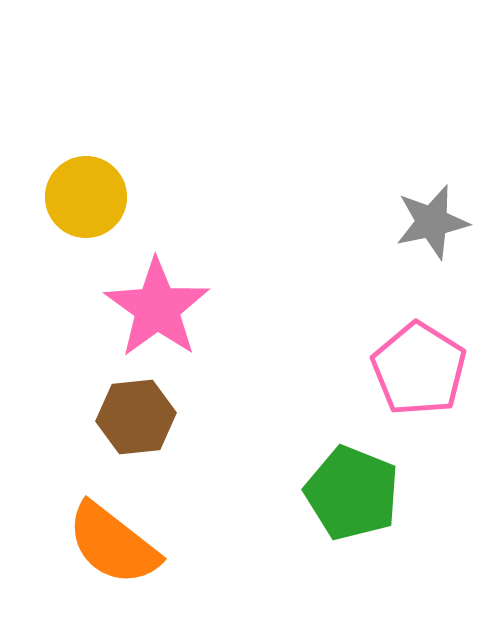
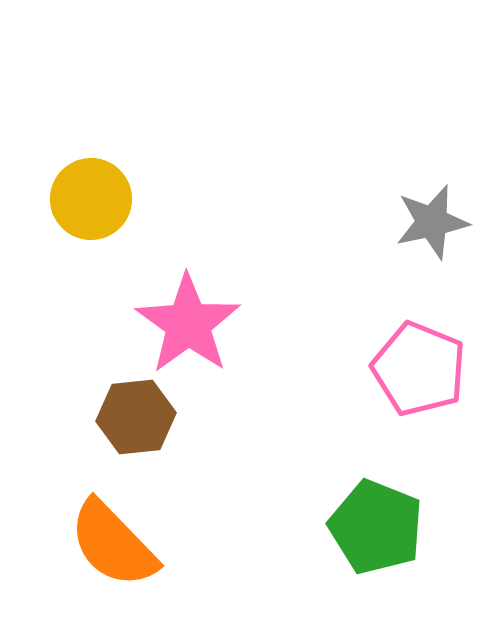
yellow circle: moved 5 px right, 2 px down
pink star: moved 31 px right, 16 px down
pink pentagon: rotated 10 degrees counterclockwise
green pentagon: moved 24 px right, 34 px down
orange semicircle: rotated 8 degrees clockwise
